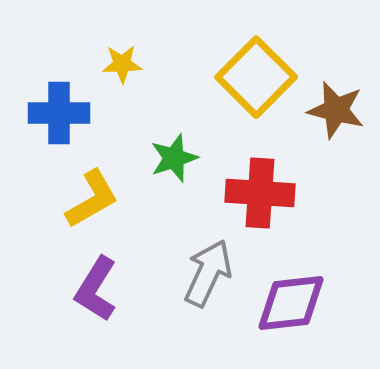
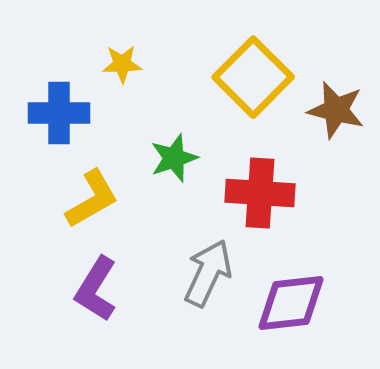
yellow square: moved 3 px left
